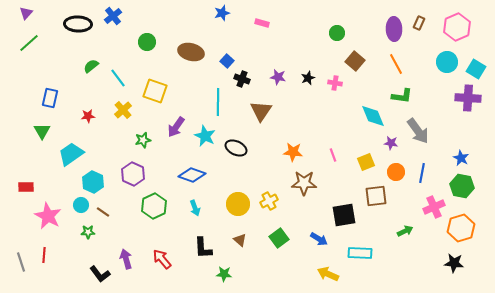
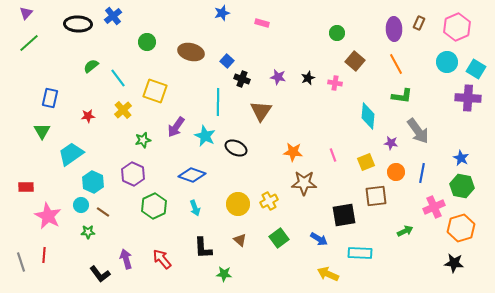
cyan diamond at (373, 116): moved 5 px left; rotated 28 degrees clockwise
